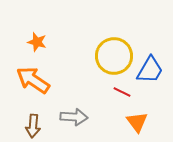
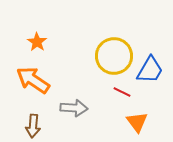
orange star: rotated 18 degrees clockwise
gray arrow: moved 9 px up
